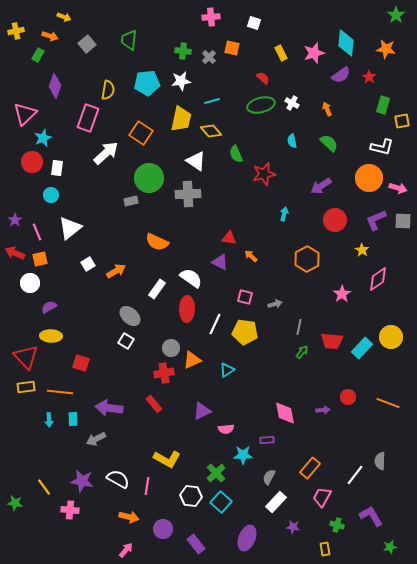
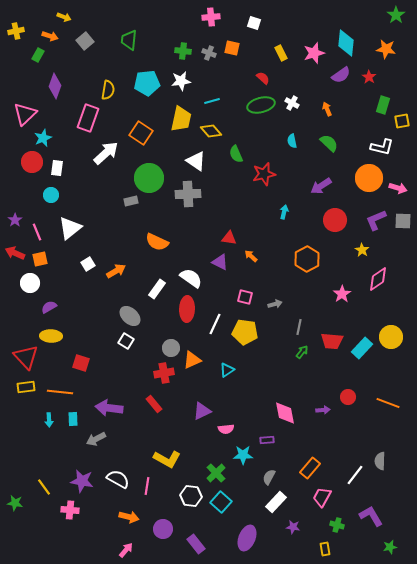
gray square at (87, 44): moved 2 px left, 3 px up
gray cross at (209, 57): moved 4 px up; rotated 24 degrees counterclockwise
cyan arrow at (284, 214): moved 2 px up
